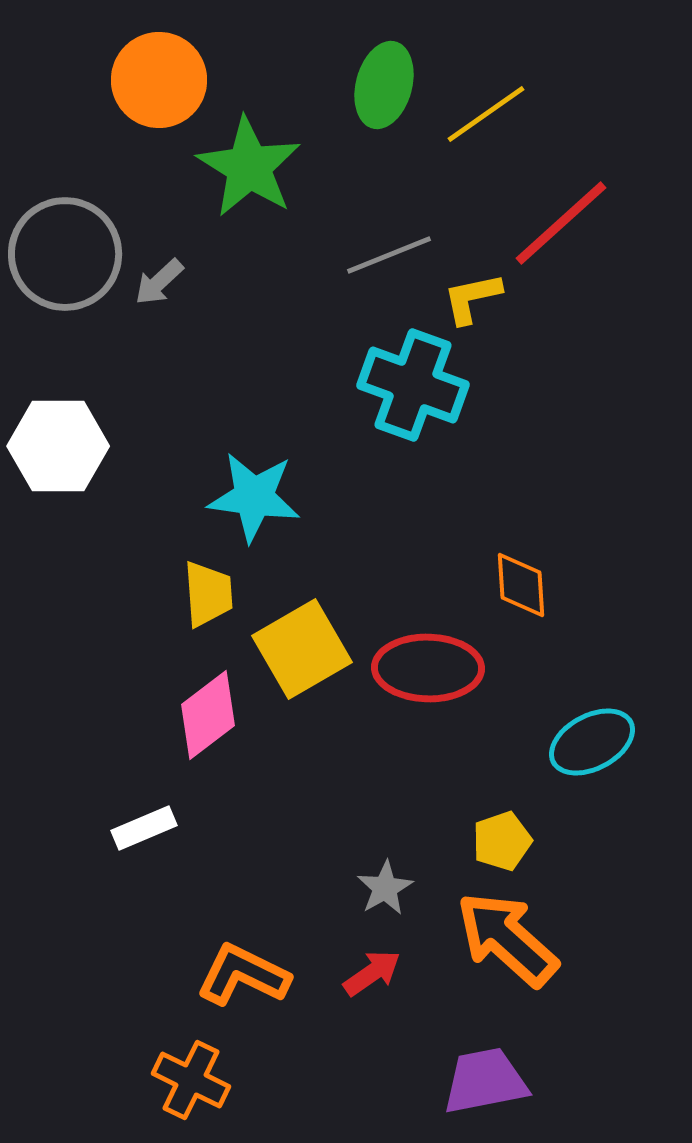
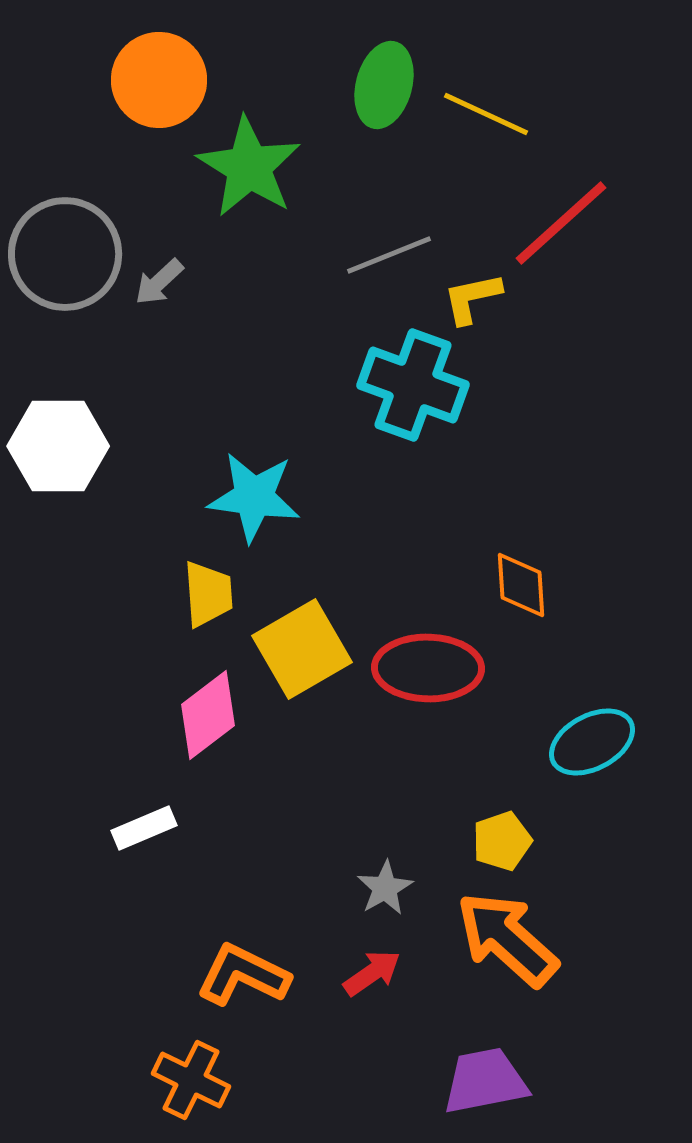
yellow line: rotated 60 degrees clockwise
